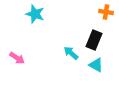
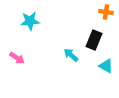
cyan star: moved 5 px left, 7 px down; rotated 24 degrees counterclockwise
cyan arrow: moved 2 px down
cyan triangle: moved 10 px right, 1 px down
